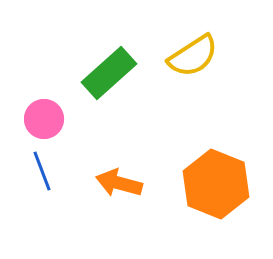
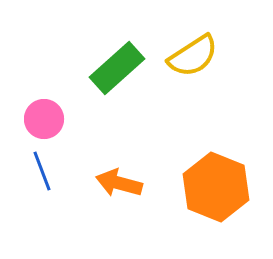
green rectangle: moved 8 px right, 5 px up
orange hexagon: moved 3 px down
